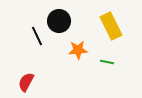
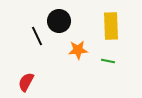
yellow rectangle: rotated 24 degrees clockwise
green line: moved 1 px right, 1 px up
